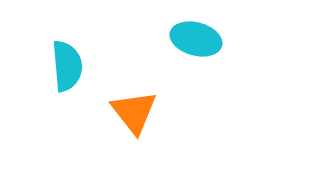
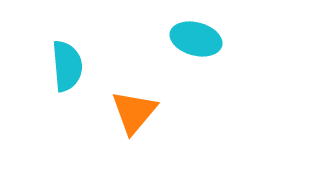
orange triangle: rotated 18 degrees clockwise
